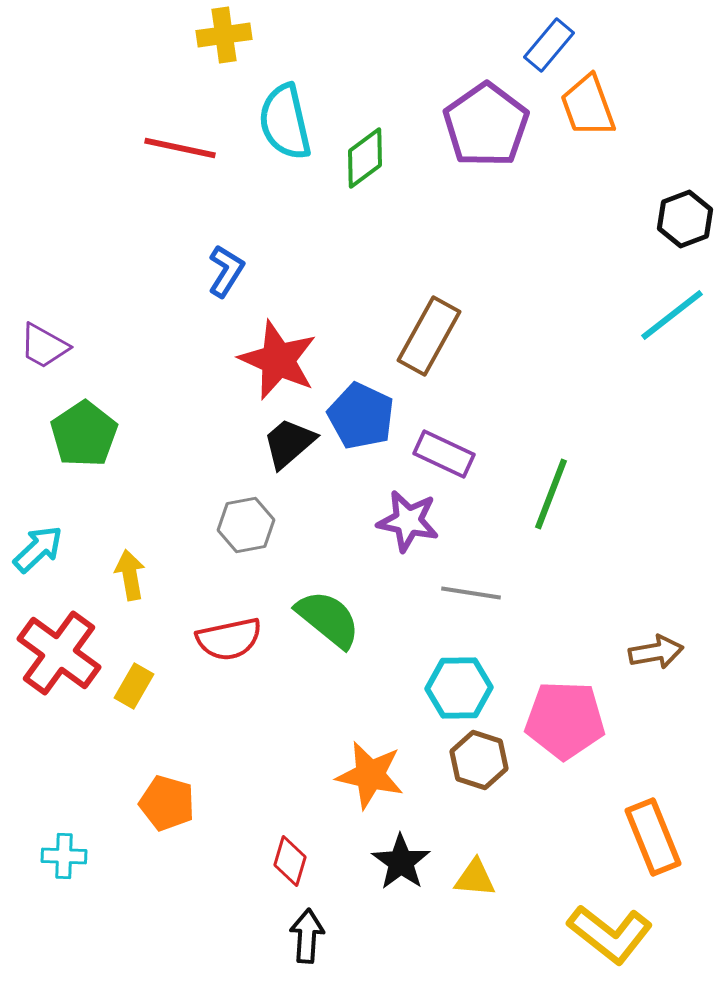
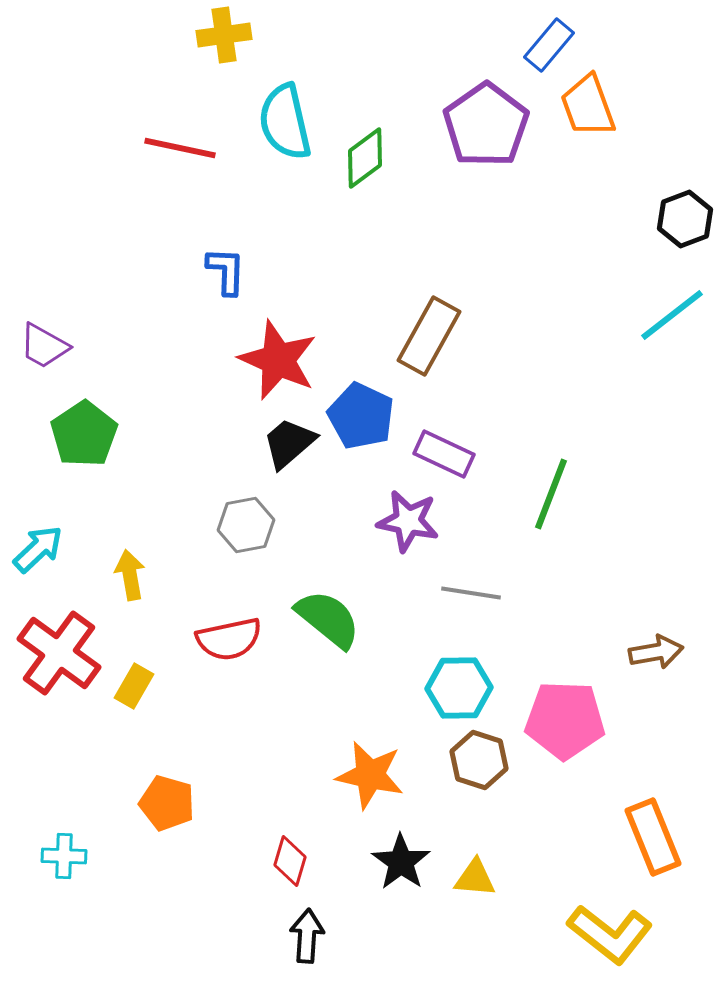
blue L-shape: rotated 30 degrees counterclockwise
